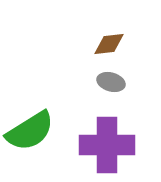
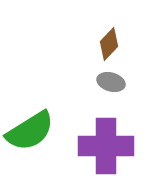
brown diamond: rotated 40 degrees counterclockwise
purple cross: moved 1 px left, 1 px down
